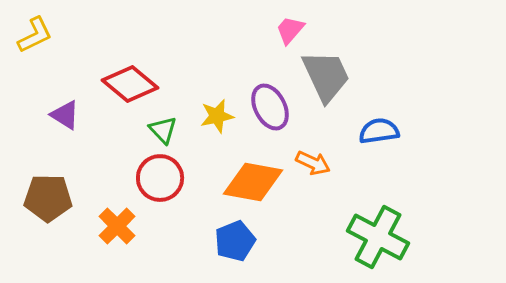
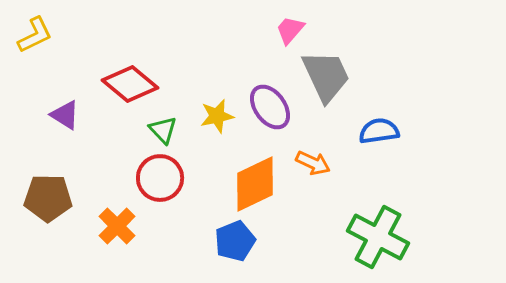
purple ellipse: rotated 9 degrees counterclockwise
orange diamond: moved 2 px right, 2 px down; rotated 36 degrees counterclockwise
